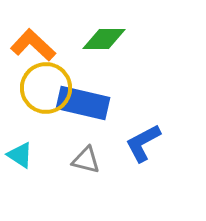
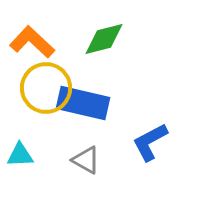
green diamond: rotated 15 degrees counterclockwise
orange L-shape: moved 1 px left, 3 px up
blue L-shape: moved 7 px right, 1 px up
cyan triangle: rotated 36 degrees counterclockwise
gray triangle: rotated 16 degrees clockwise
